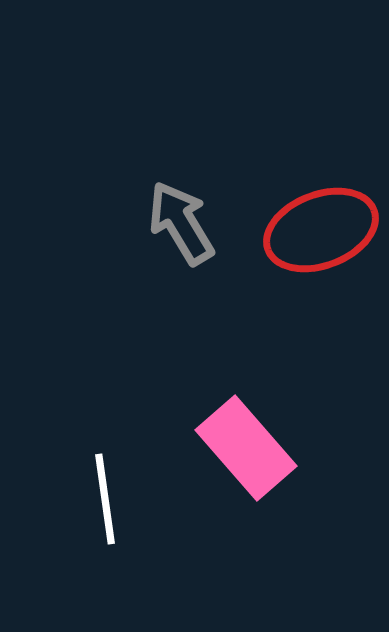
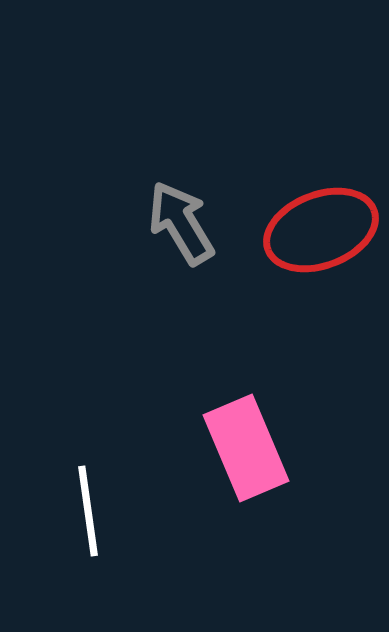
pink rectangle: rotated 18 degrees clockwise
white line: moved 17 px left, 12 px down
